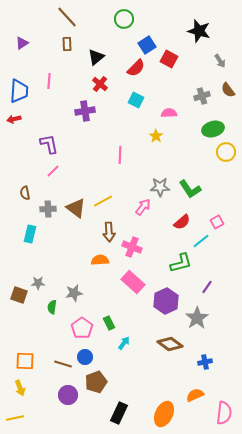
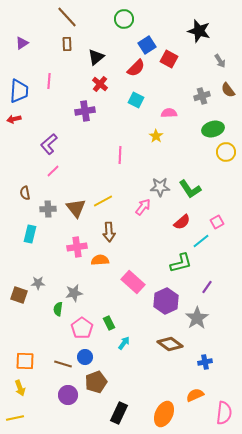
purple L-shape at (49, 144): rotated 120 degrees counterclockwise
brown triangle at (76, 208): rotated 15 degrees clockwise
pink cross at (132, 247): moved 55 px left; rotated 30 degrees counterclockwise
green semicircle at (52, 307): moved 6 px right, 2 px down
